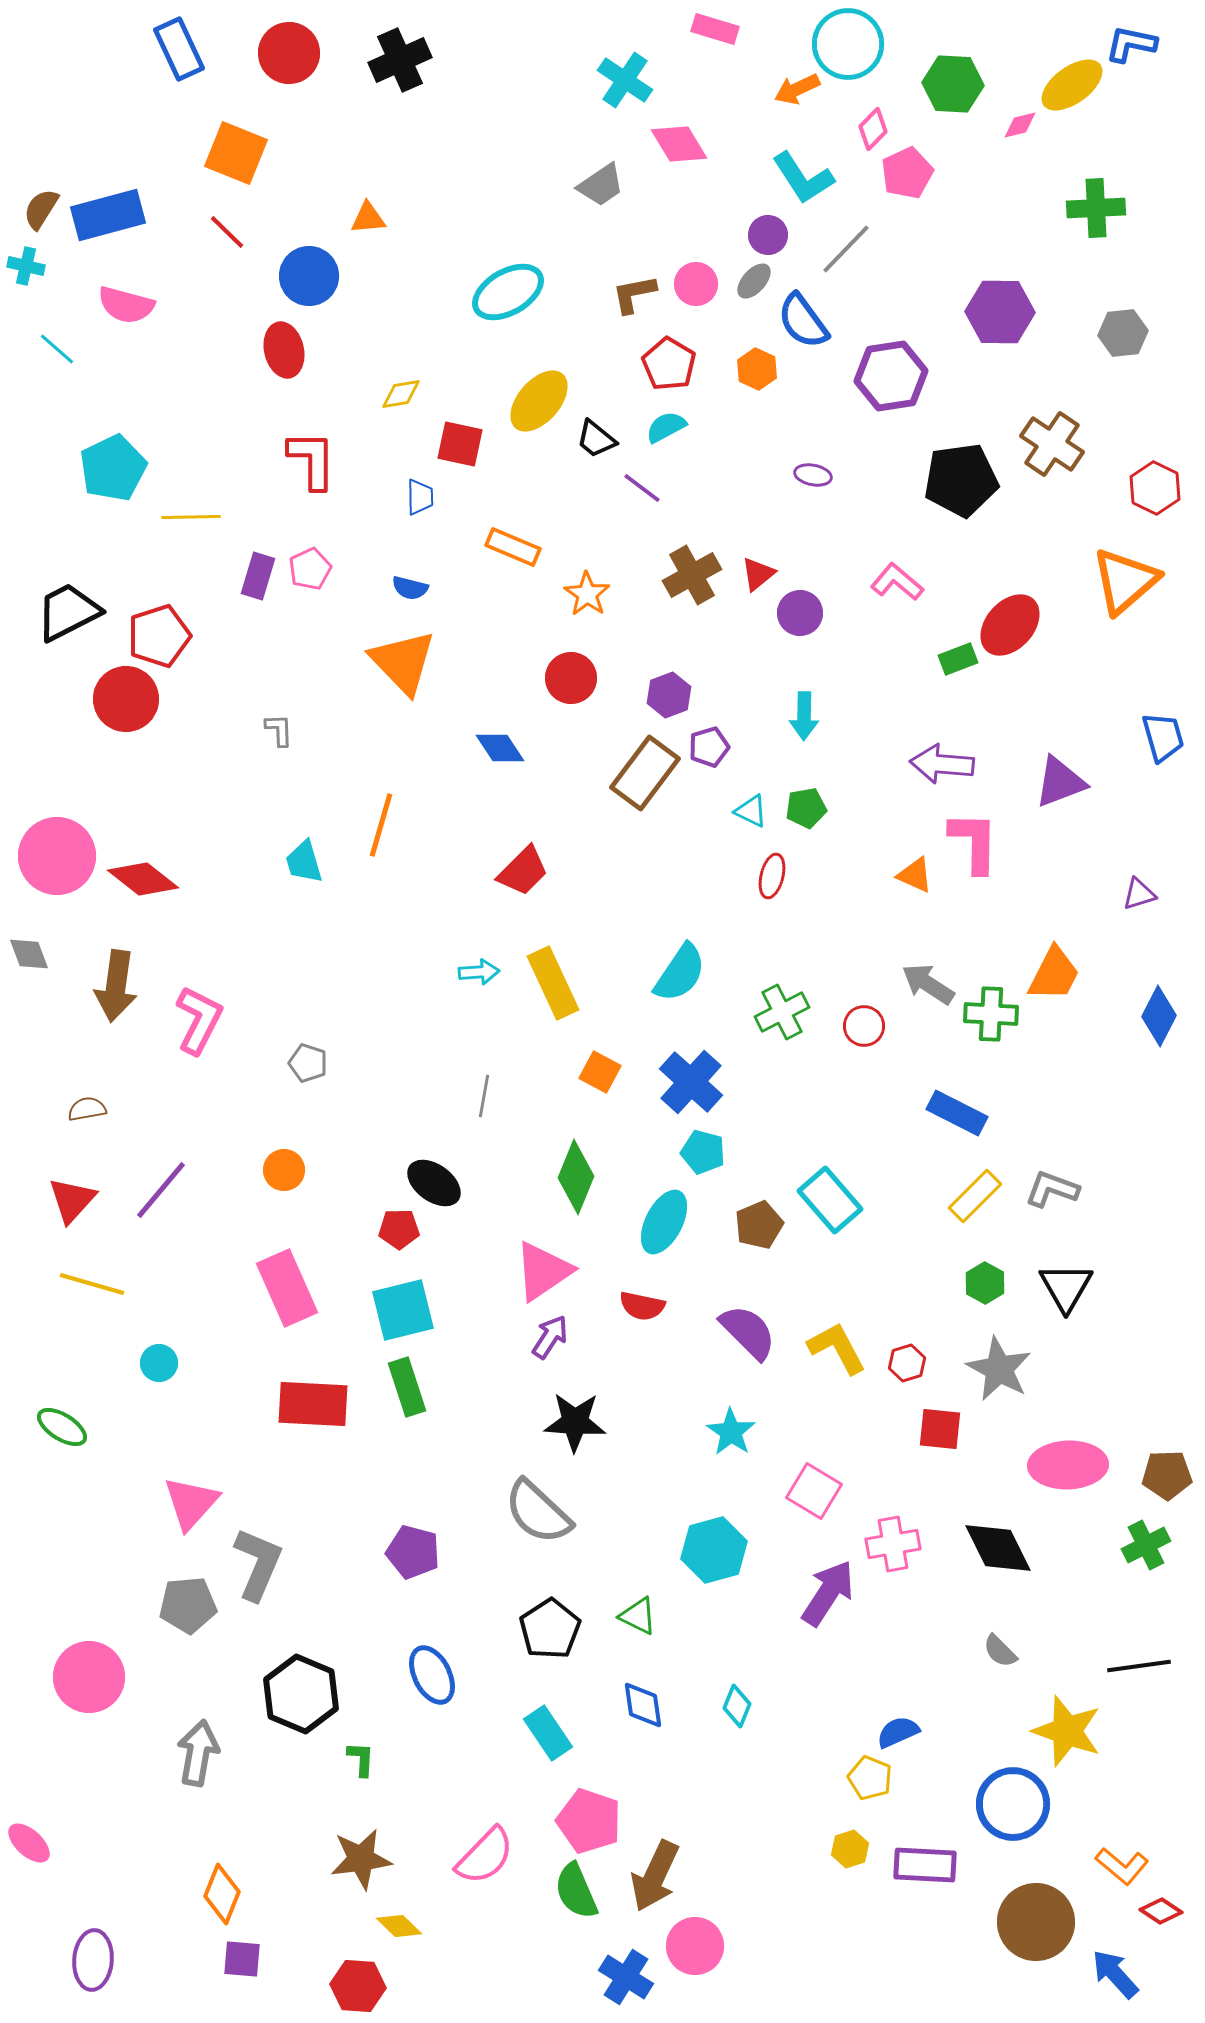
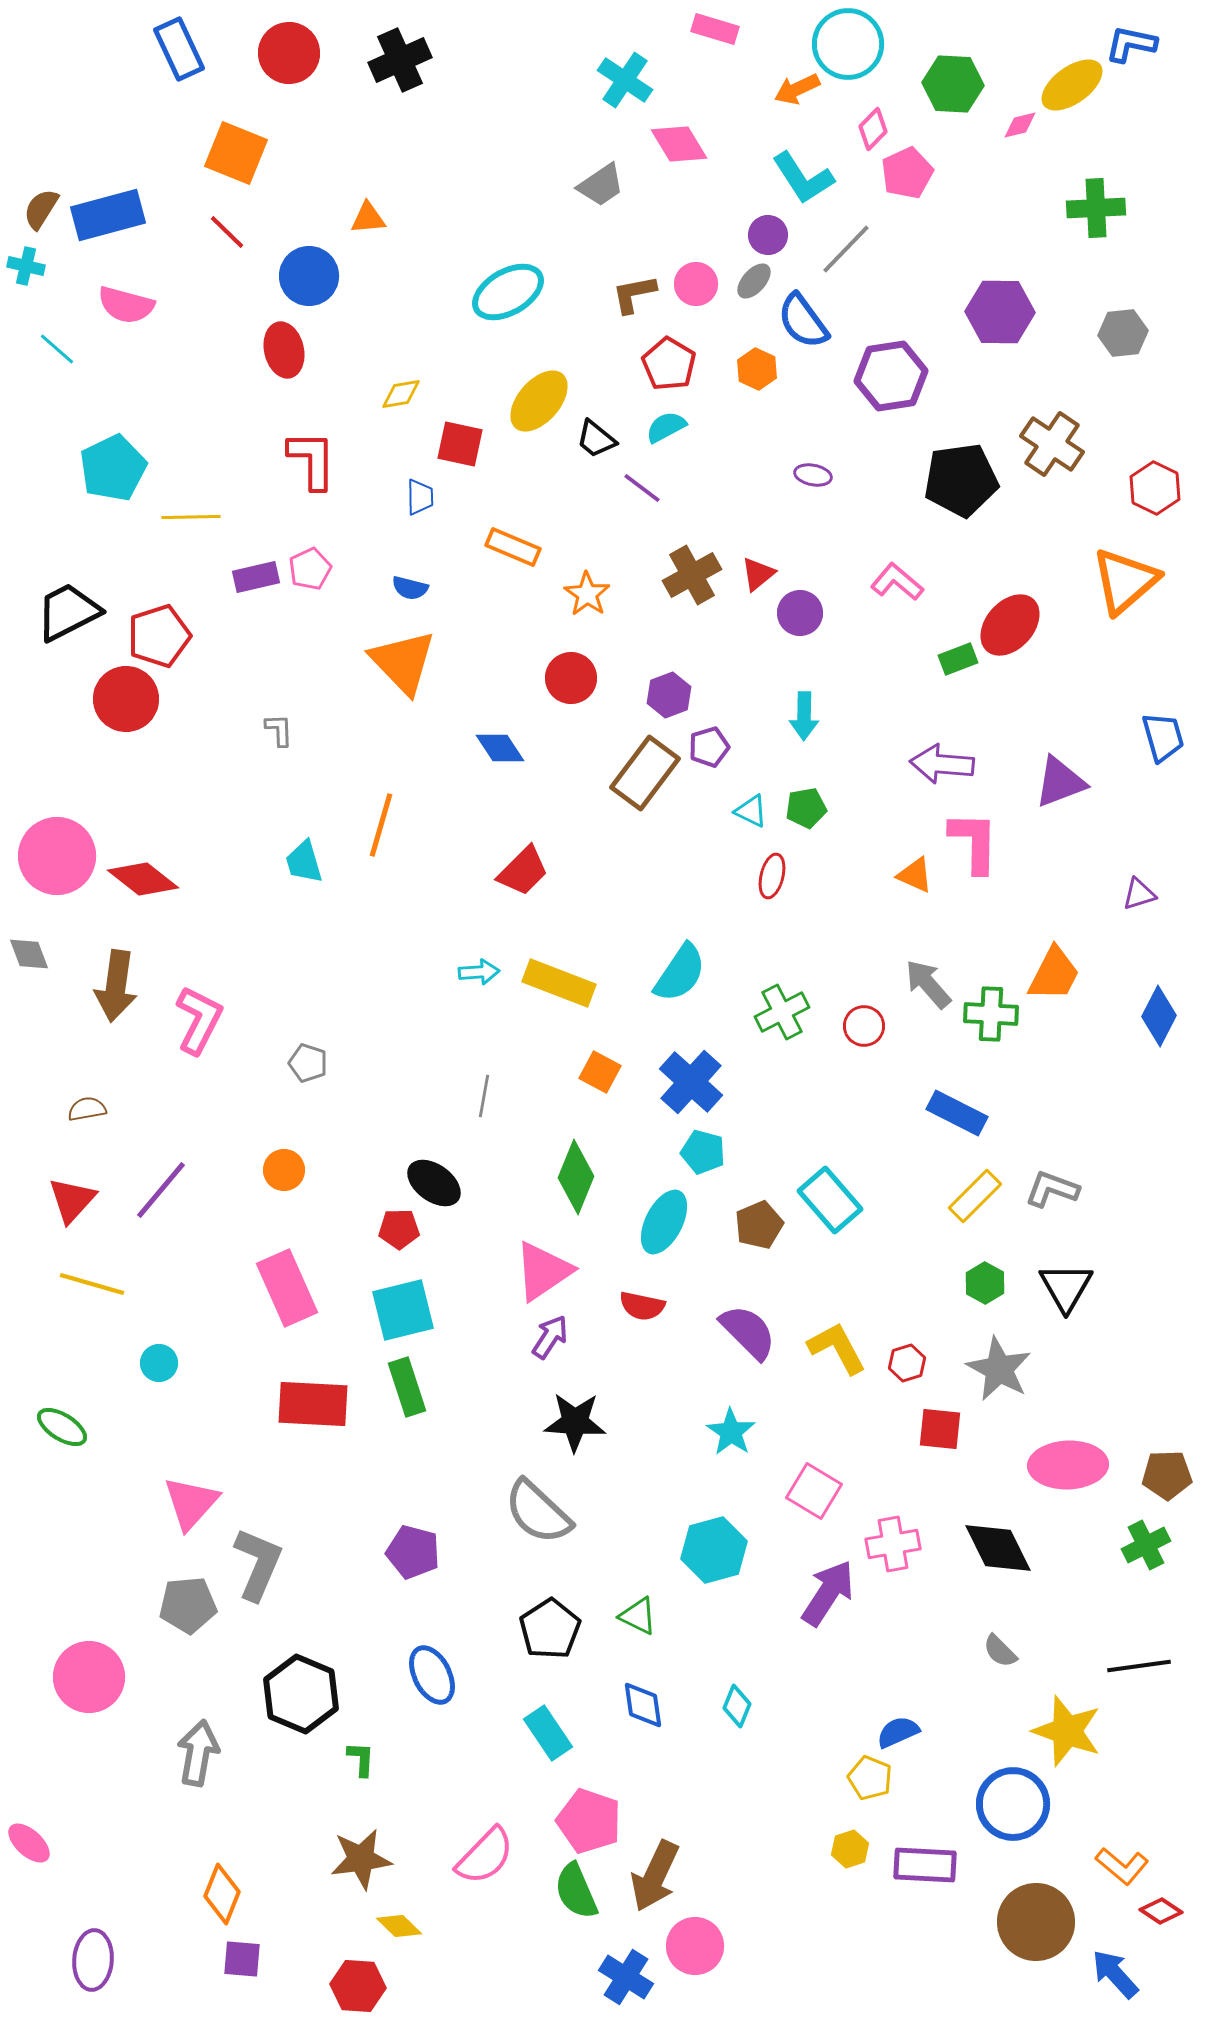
purple rectangle at (258, 576): moved 2 px left, 1 px down; rotated 60 degrees clockwise
yellow rectangle at (553, 983): moved 6 px right; rotated 44 degrees counterclockwise
gray arrow at (928, 984): rotated 16 degrees clockwise
